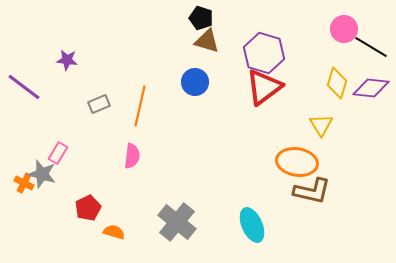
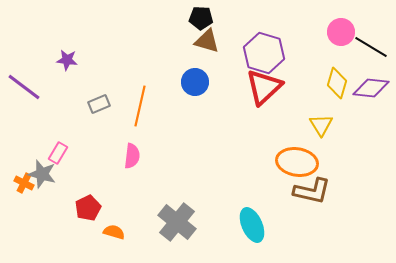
black pentagon: rotated 15 degrees counterclockwise
pink circle: moved 3 px left, 3 px down
red triangle: rotated 6 degrees counterclockwise
